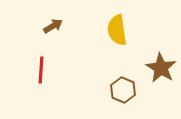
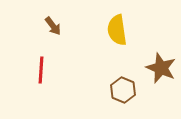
brown arrow: rotated 84 degrees clockwise
brown star: rotated 8 degrees counterclockwise
